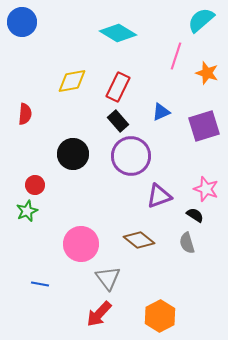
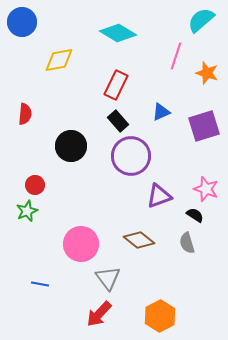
yellow diamond: moved 13 px left, 21 px up
red rectangle: moved 2 px left, 2 px up
black circle: moved 2 px left, 8 px up
